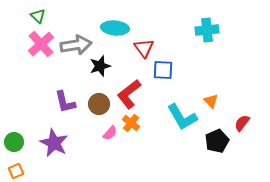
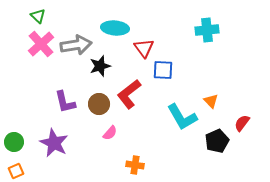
orange cross: moved 4 px right, 42 px down; rotated 30 degrees counterclockwise
